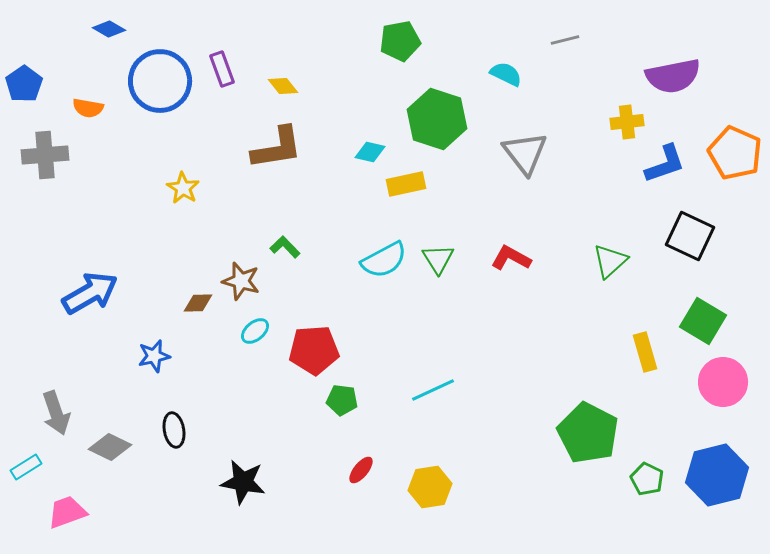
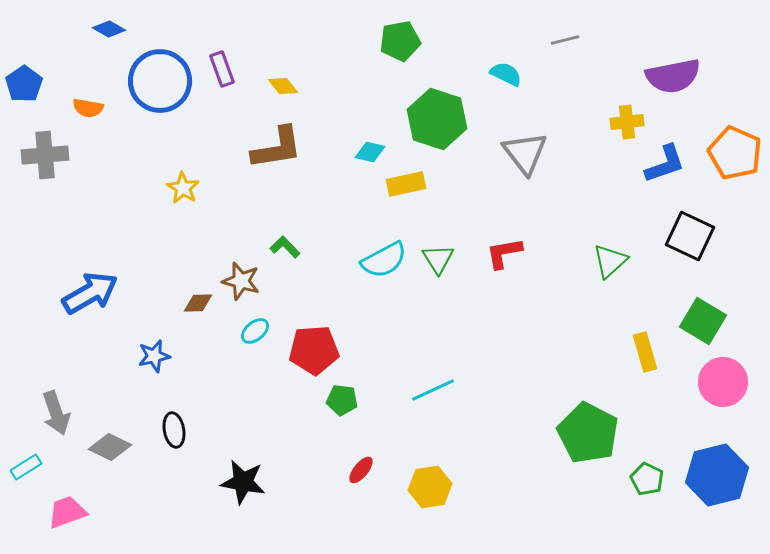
red L-shape at (511, 258): moved 7 px left, 5 px up; rotated 39 degrees counterclockwise
